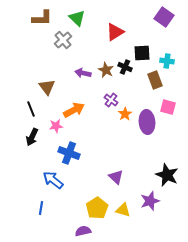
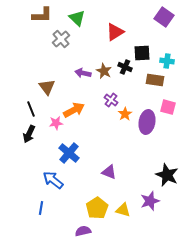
brown L-shape: moved 3 px up
gray cross: moved 2 px left, 1 px up
brown star: moved 2 px left, 1 px down
brown rectangle: rotated 60 degrees counterclockwise
purple ellipse: rotated 15 degrees clockwise
pink star: moved 3 px up
black arrow: moved 3 px left, 3 px up
blue cross: rotated 20 degrees clockwise
purple triangle: moved 7 px left, 5 px up; rotated 21 degrees counterclockwise
